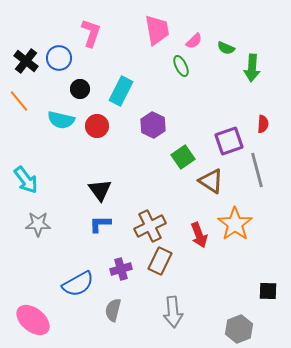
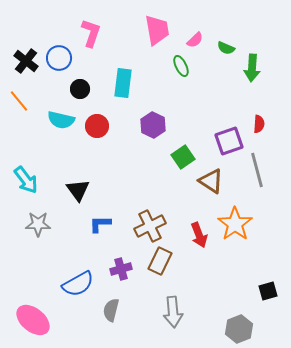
pink semicircle: moved 1 px right, 1 px up
cyan rectangle: moved 2 px right, 8 px up; rotated 20 degrees counterclockwise
red semicircle: moved 4 px left
black triangle: moved 22 px left
black square: rotated 18 degrees counterclockwise
gray semicircle: moved 2 px left
